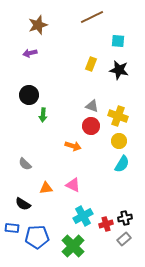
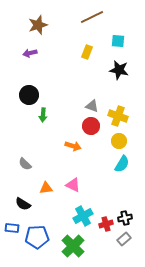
yellow rectangle: moved 4 px left, 12 px up
